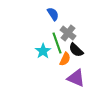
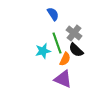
gray cross: moved 6 px right
cyan star: rotated 21 degrees clockwise
purple triangle: moved 13 px left, 1 px down
